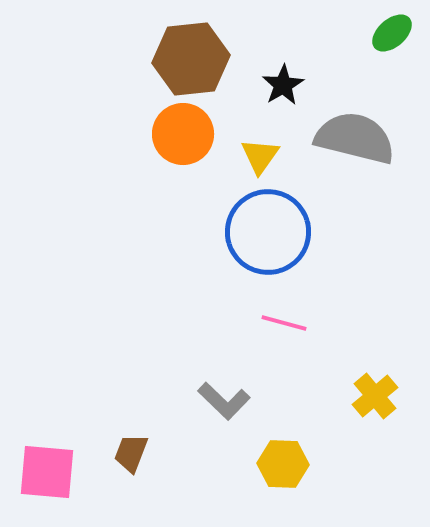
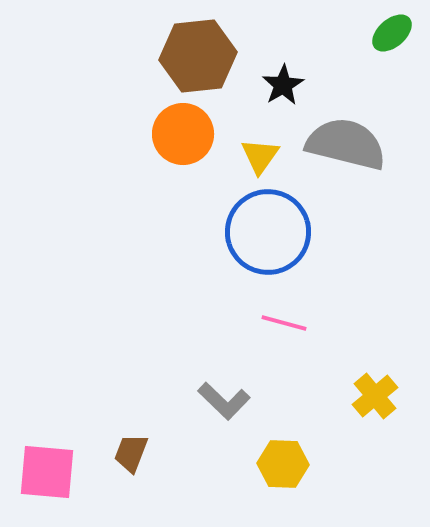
brown hexagon: moved 7 px right, 3 px up
gray semicircle: moved 9 px left, 6 px down
